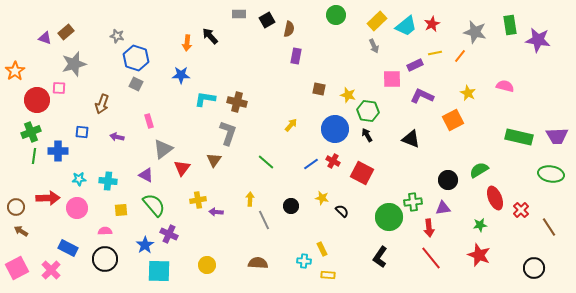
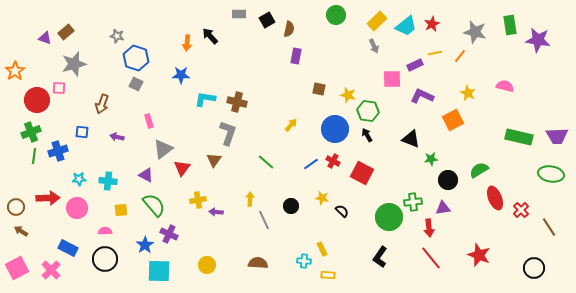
blue cross at (58, 151): rotated 18 degrees counterclockwise
green star at (480, 225): moved 49 px left, 66 px up
